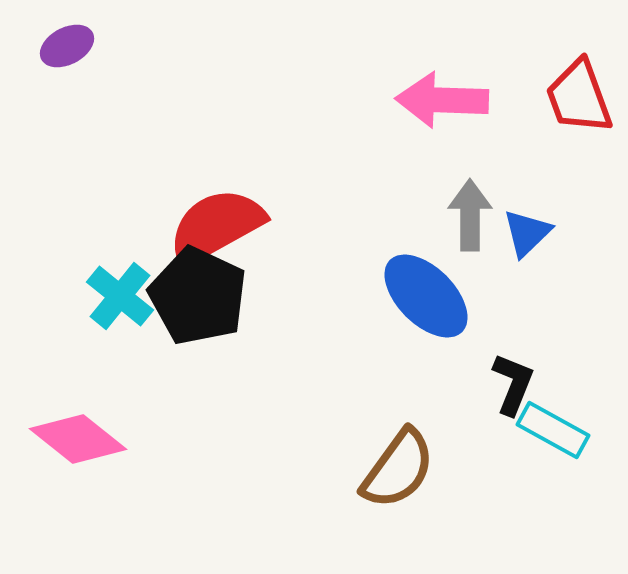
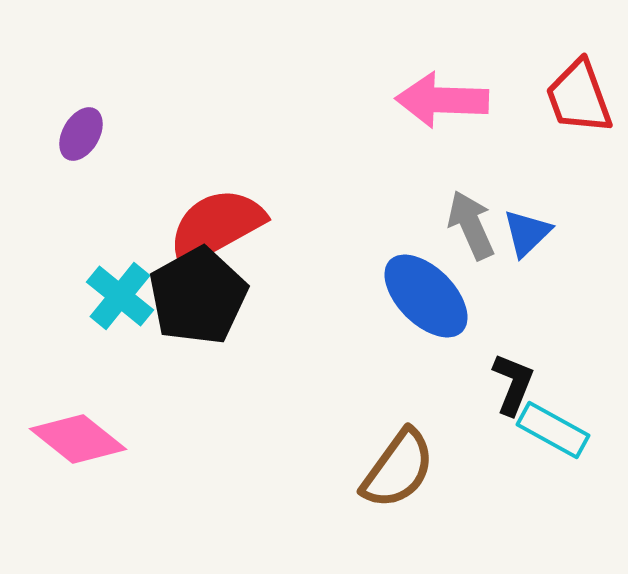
purple ellipse: moved 14 px right, 88 px down; rotated 32 degrees counterclockwise
gray arrow: moved 1 px right, 10 px down; rotated 24 degrees counterclockwise
black pentagon: rotated 18 degrees clockwise
